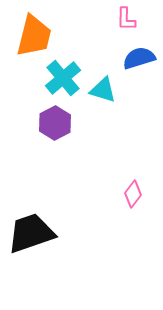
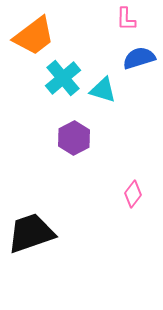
orange trapezoid: rotated 39 degrees clockwise
purple hexagon: moved 19 px right, 15 px down
